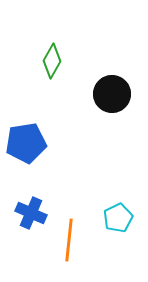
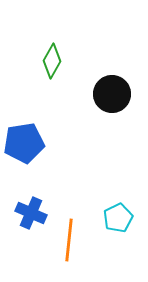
blue pentagon: moved 2 px left
